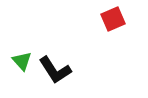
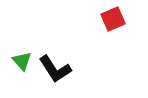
black L-shape: moved 1 px up
